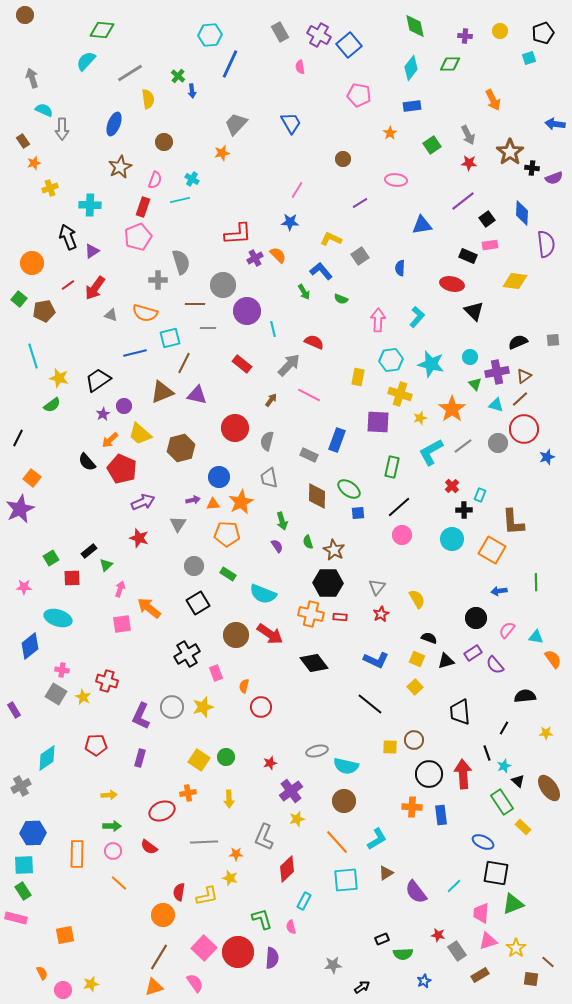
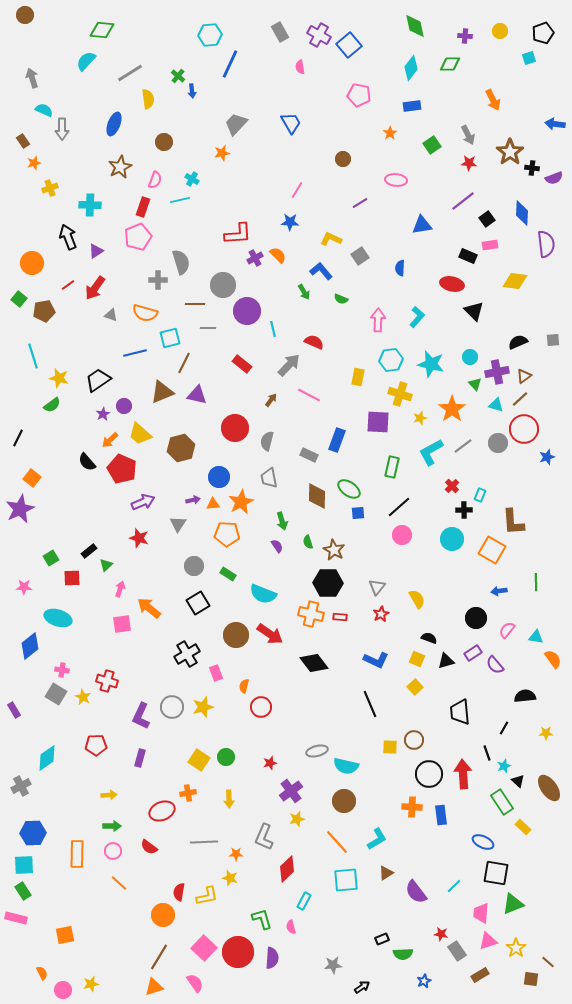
purple triangle at (92, 251): moved 4 px right
black line at (370, 704): rotated 28 degrees clockwise
red star at (438, 935): moved 3 px right, 1 px up
